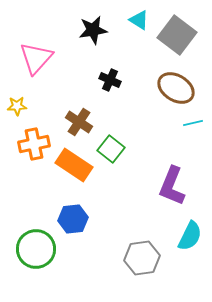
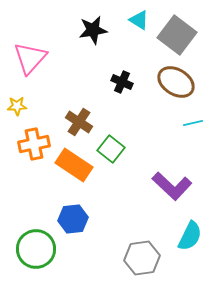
pink triangle: moved 6 px left
black cross: moved 12 px right, 2 px down
brown ellipse: moved 6 px up
purple L-shape: rotated 69 degrees counterclockwise
